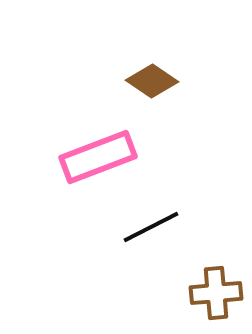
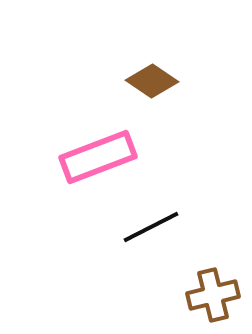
brown cross: moved 3 px left, 2 px down; rotated 9 degrees counterclockwise
